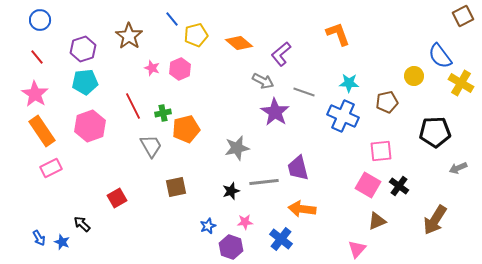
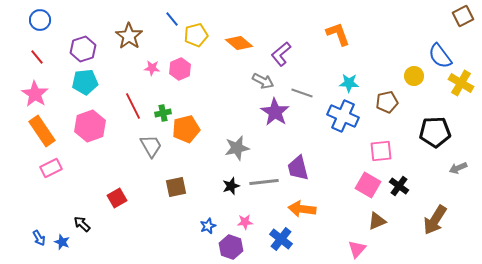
pink star at (152, 68): rotated 14 degrees counterclockwise
gray line at (304, 92): moved 2 px left, 1 px down
black star at (231, 191): moved 5 px up
